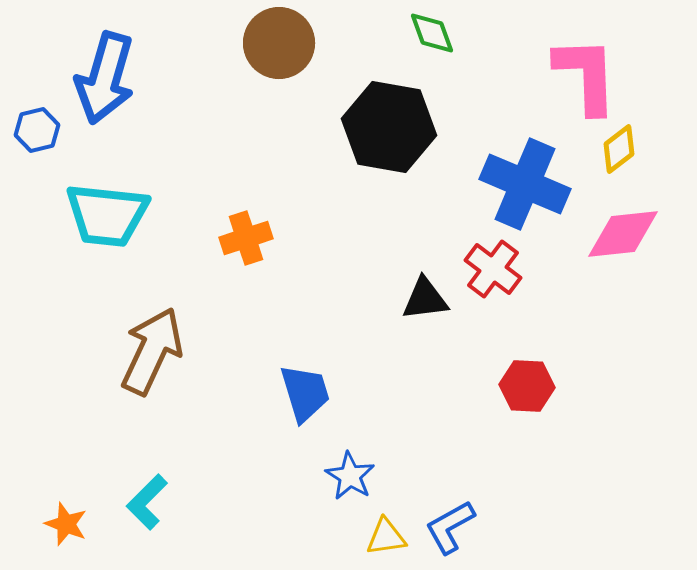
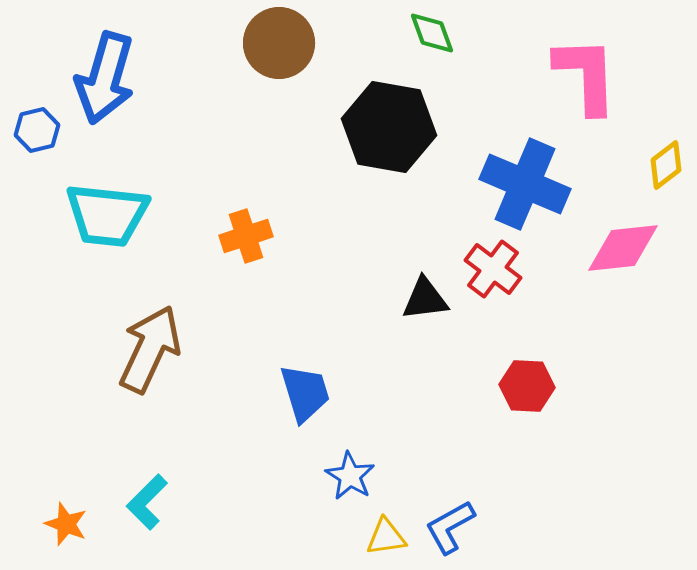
yellow diamond: moved 47 px right, 16 px down
pink diamond: moved 14 px down
orange cross: moved 2 px up
brown arrow: moved 2 px left, 2 px up
